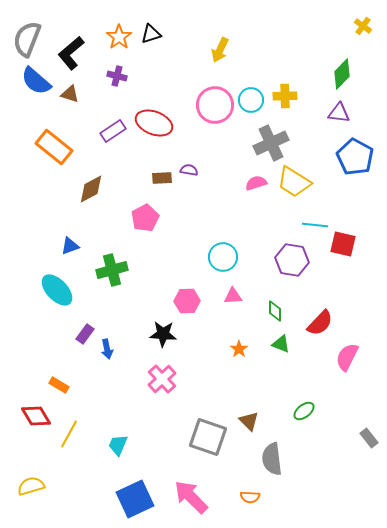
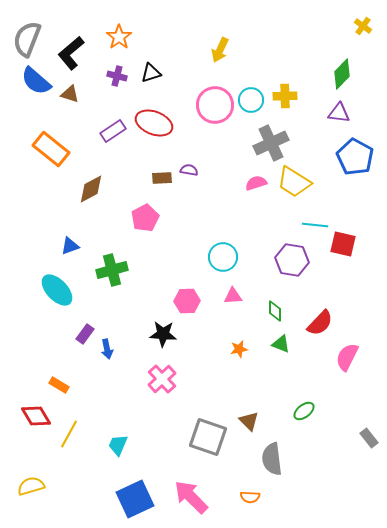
black triangle at (151, 34): moved 39 px down
orange rectangle at (54, 147): moved 3 px left, 2 px down
orange star at (239, 349): rotated 24 degrees clockwise
